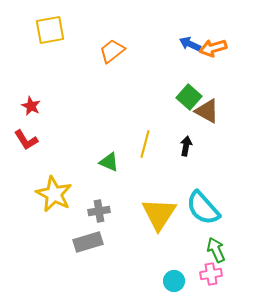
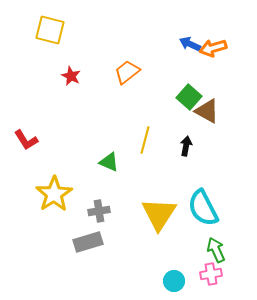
yellow square: rotated 24 degrees clockwise
orange trapezoid: moved 15 px right, 21 px down
red star: moved 40 px right, 30 px up
yellow line: moved 4 px up
yellow star: rotated 12 degrees clockwise
cyan semicircle: rotated 15 degrees clockwise
